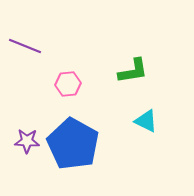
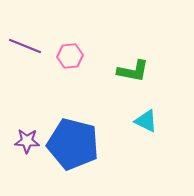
green L-shape: rotated 20 degrees clockwise
pink hexagon: moved 2 px right, 28 px up
blue pentagon: rotated 15 degrees counterclockwise
